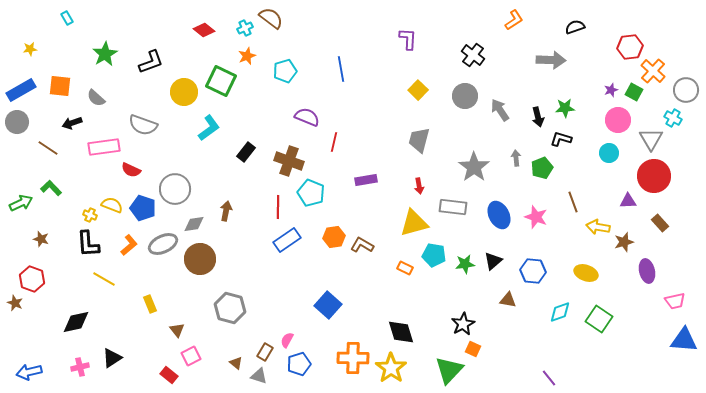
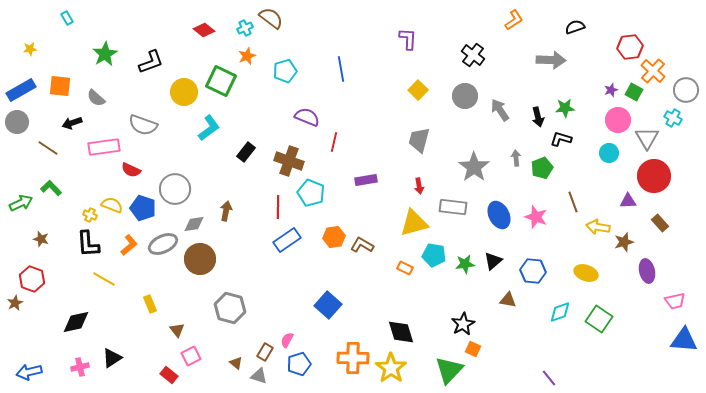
gray triangle at (651, 139): moved 4 px left, 1 px up
brown star at (15, 303): rotated 21 degrees clockwise
